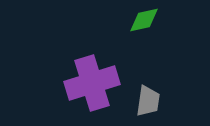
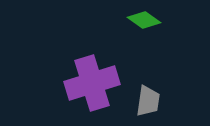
green diamond: rotated 48 degrees clockwise
